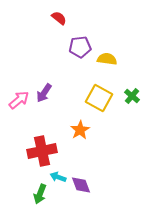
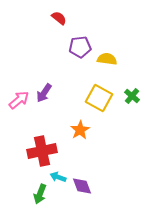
purple diamond: moved 1 px right, 1 px down
